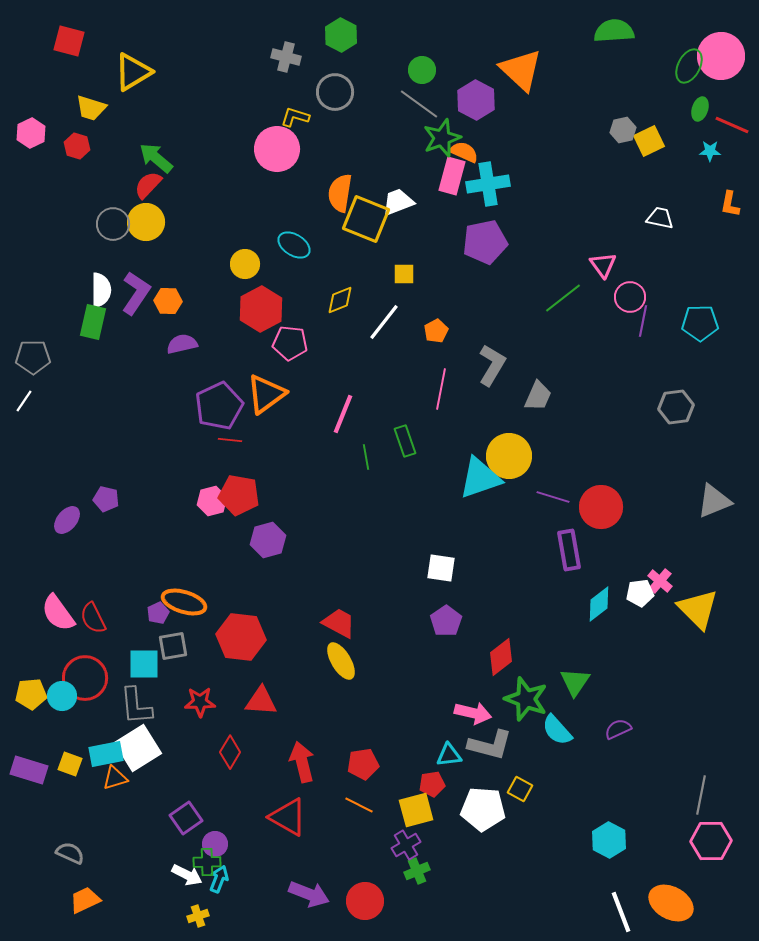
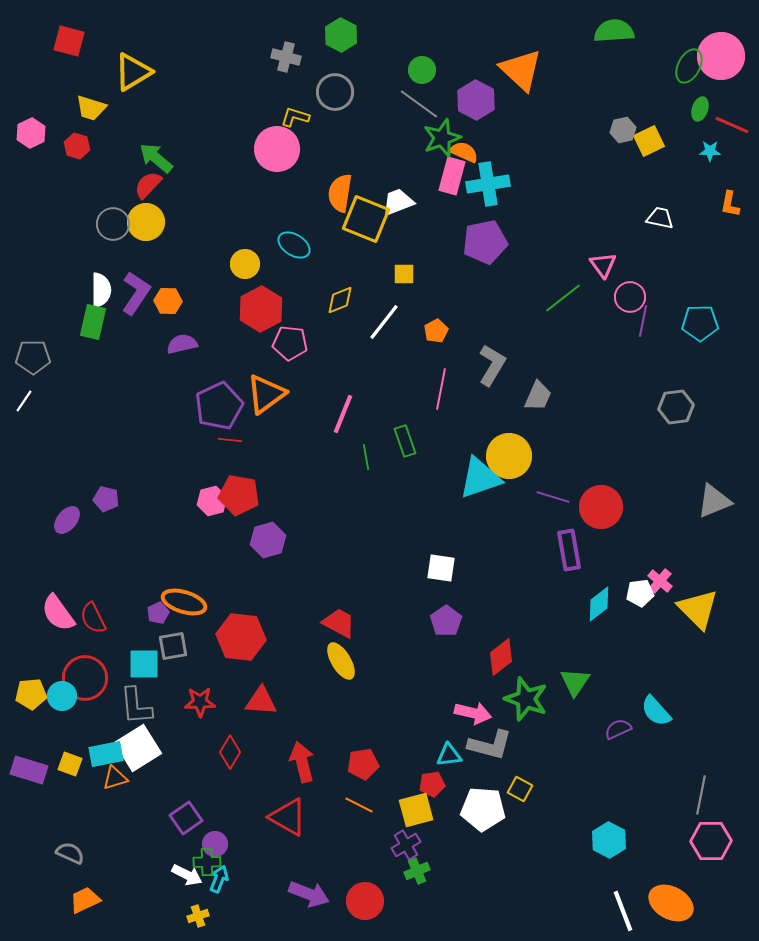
cyan semicircle at (557, 730): moved 99 px right, 19 px up
white line at (621, 912): moved 2 px right, 1 px up
